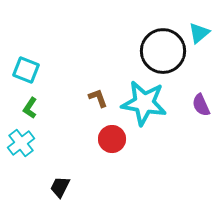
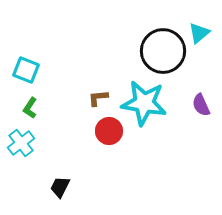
brown L-shape: rotated 75 degrees counterclockwise
red circle: moved 3 px left, 8 px up
